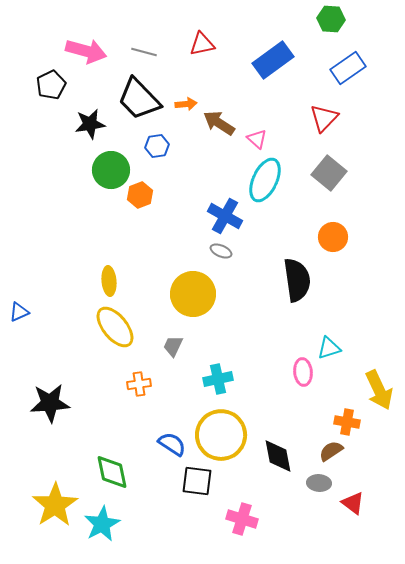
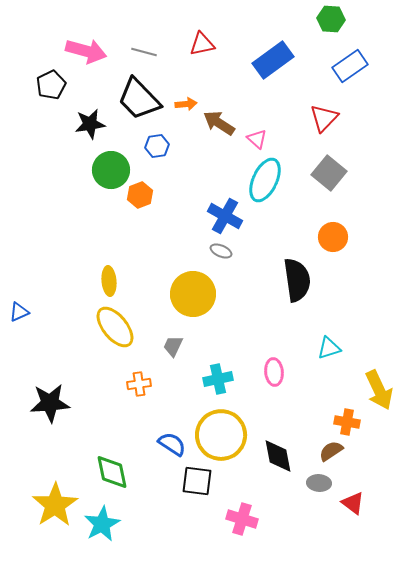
blue rectangle at (348, 68): moved 2 px right, 2 px up
pink ellipse at (303, 372): moved 29 px left
